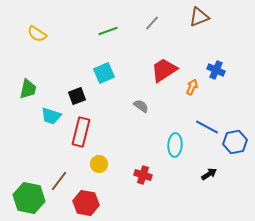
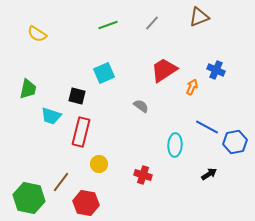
green line: moved 6 px up
black square: rotated 36 degrees clockwise
brown line: moved 2 px right, 1 px down
